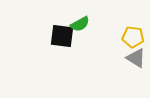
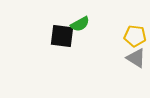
yellow pentagon: moved 2 px right, 1 px up
